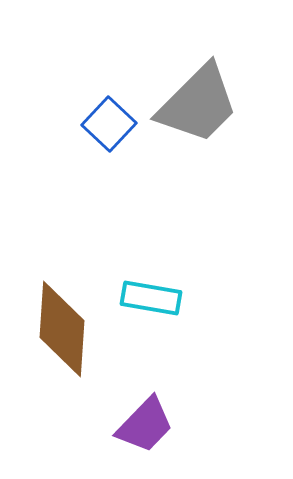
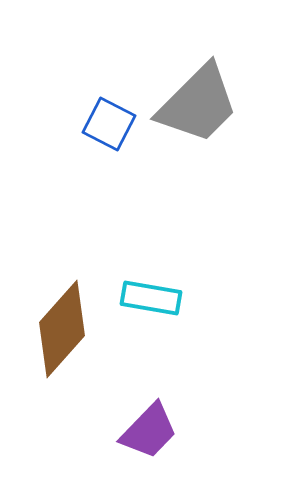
blue square: rotated 16 degrees counterclockwise
brown diamond: rotated 38 degrees clockwise
purple trapezoid: moved 4 px right, 6 px down
